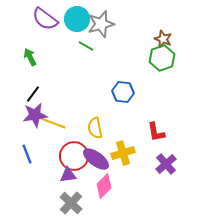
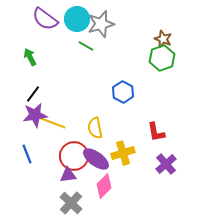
blue hexagon: rotated 20 degrees clockwise
